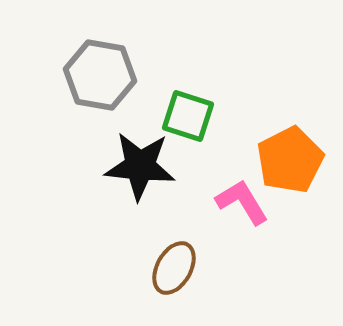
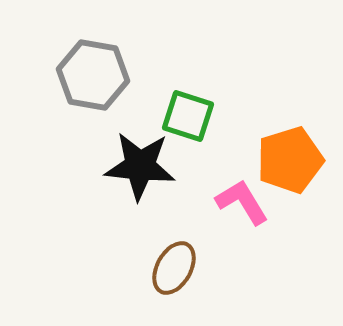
gray hexagon: moved 7 px left
orange pentagon: rotated 10 degrees clockwise
